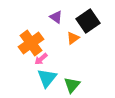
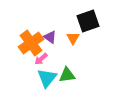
purple triangle: moved 6 px left, 20 px down
black square: rotated 15 degrees clockwise
orange triangle: rotated 24 degrees counterclockwise
green triangle: moved 5 px left, 10 px up; rotated 42 degrees clockwise
